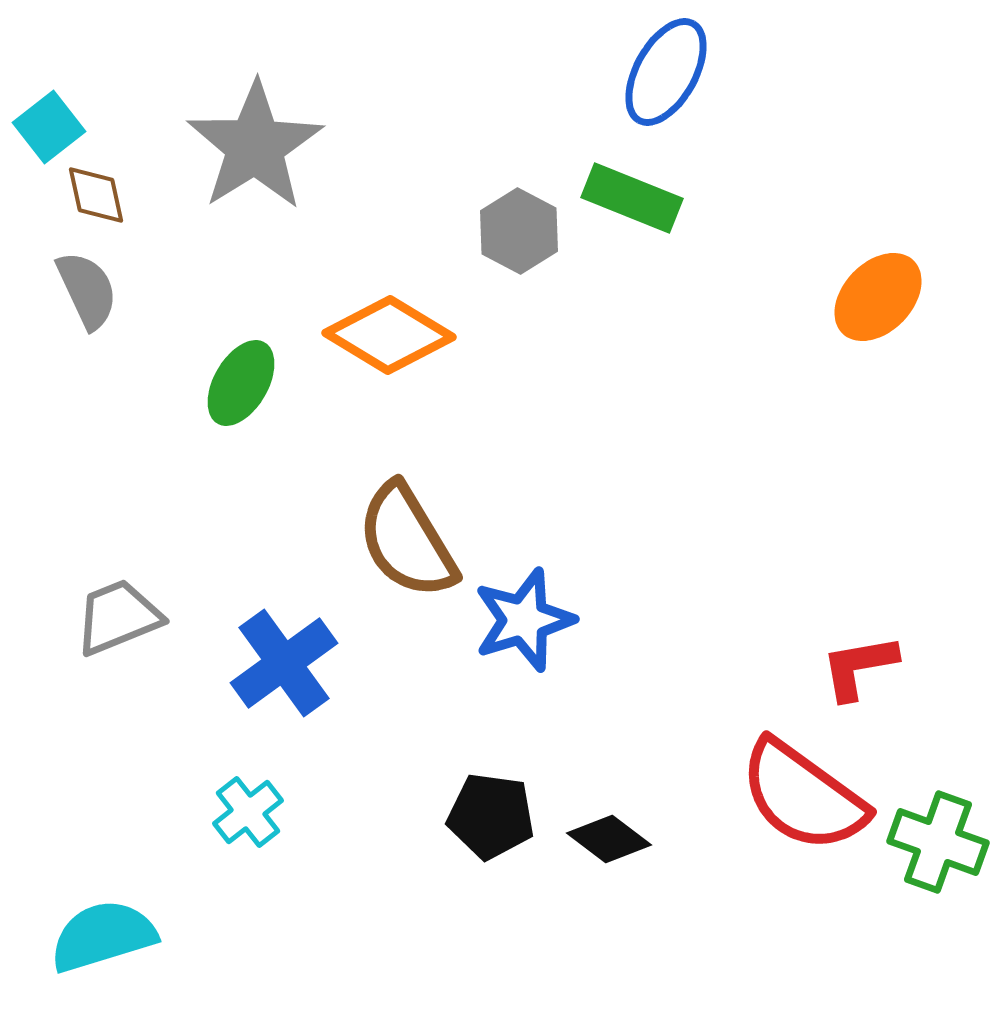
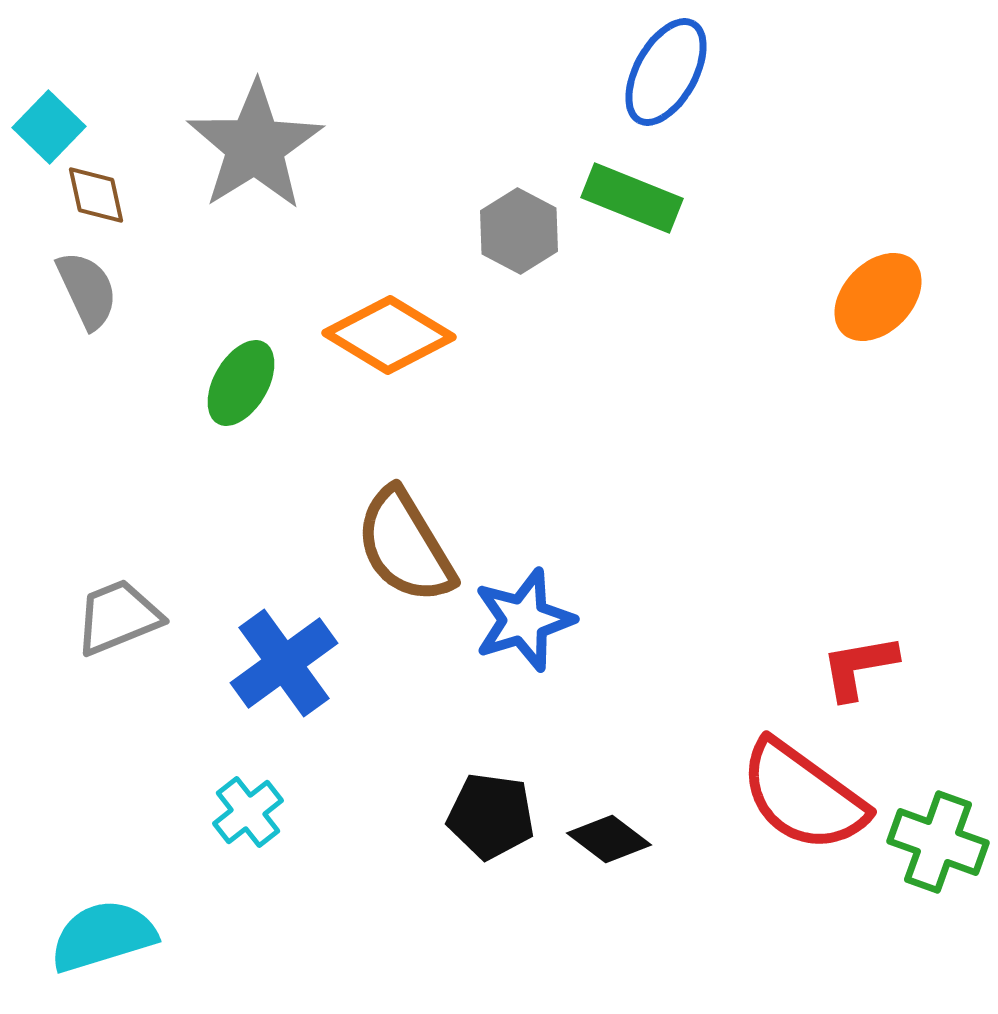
cyan square: rotated 8 degrees counterclockwise
brown semicircle: moved 2 px left, 5 px down
